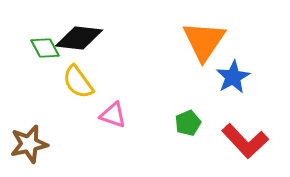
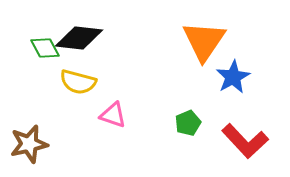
yellow semicircle: rotated 39 degrees counterclockwise
